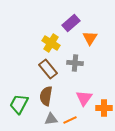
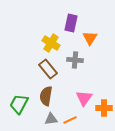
purple rectangle: rotated 36 degrees counterclockwise
gray cross: moved 3 px up
